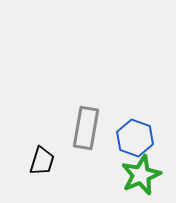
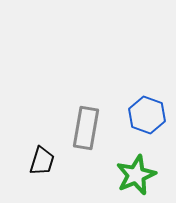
blue hexagon: moved 12 px right, 23 px up
green star: moved 5 px left
